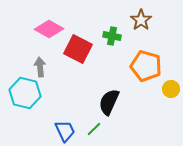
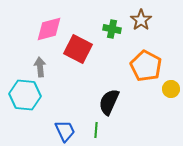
pink diamond: rotated 44 degrees counterclockwise
green cross: moved 7 px up
orange pentagon: rotated 12 degrees clockwise
cyan hexagon: moved 2 px down; rotated 8 degrees counterclockwise
green line: moved 2 px right, 1 px down; rotated 42 degrees counterclockwise
